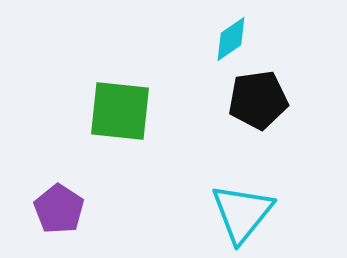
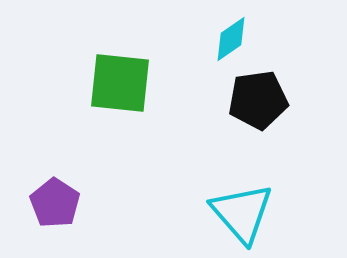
green square: moved 28 px up
purple pentagon: moved 4 px left, 6 px up
cyan triangle: rotated 20 degrees counterclockwise
